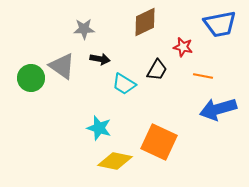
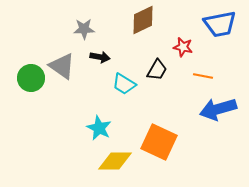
brown diamond: moved 2 px left, 2 px up
black arrow: moved 2 px up
cyan star: rotated 10 degrees clockwise
yellow diamond: rotated 12 degrees counterclockwise
